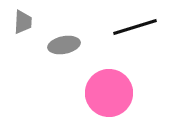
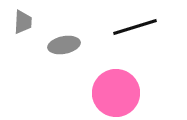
pink circle: moved 7 px right
